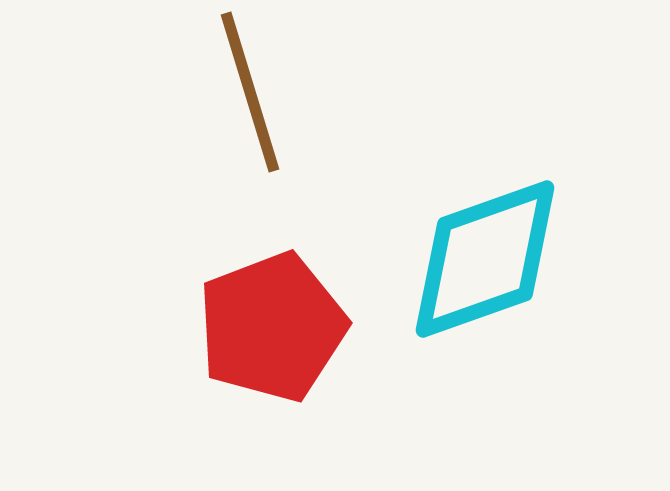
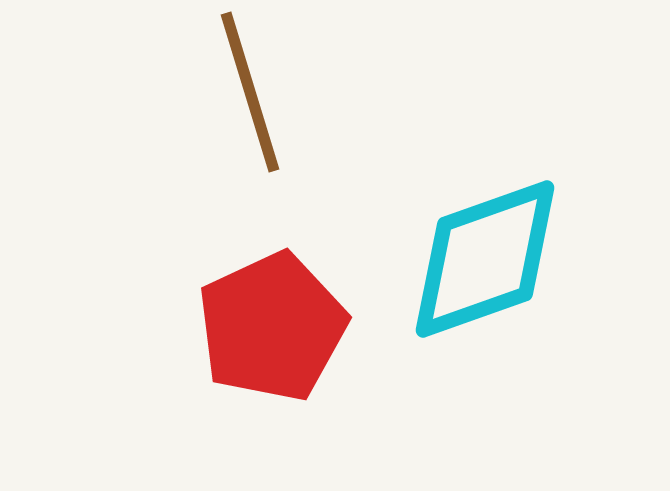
red pentagon: rotated 4 degrees counterclockwise
